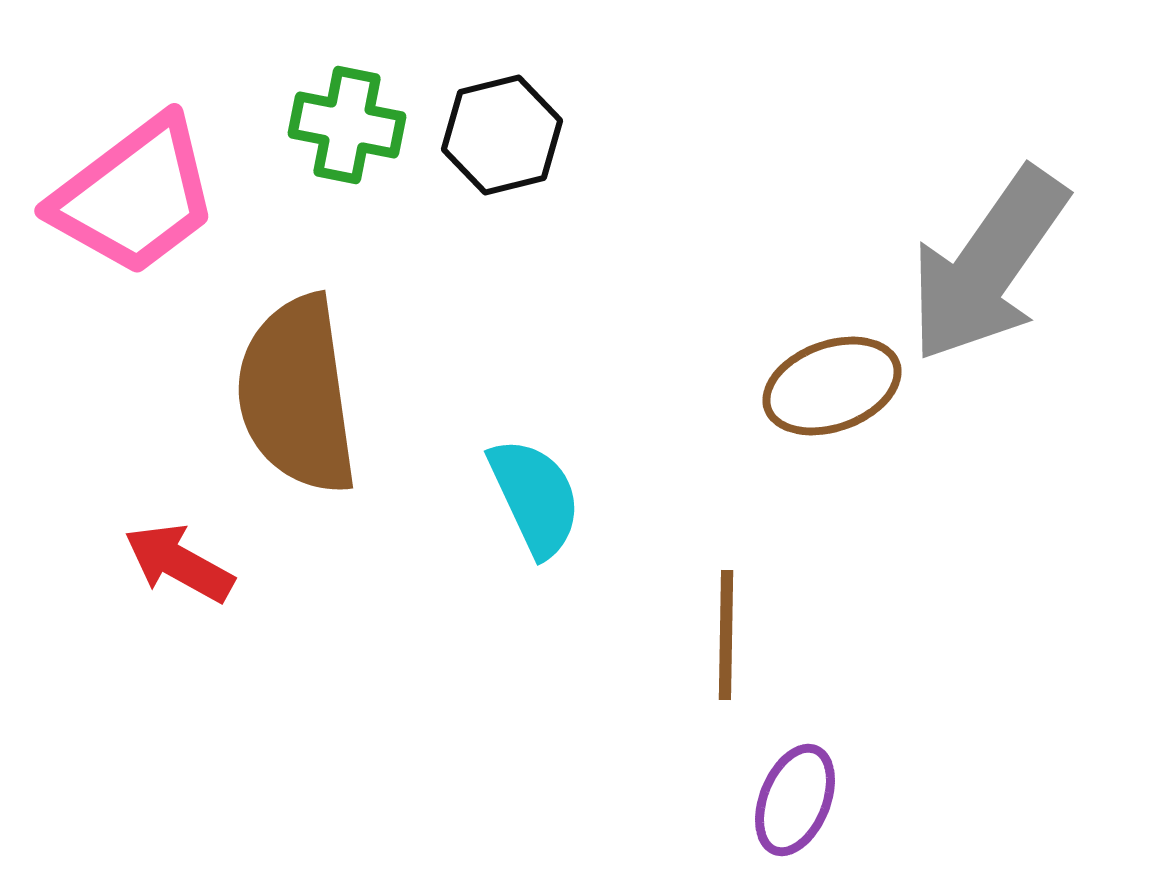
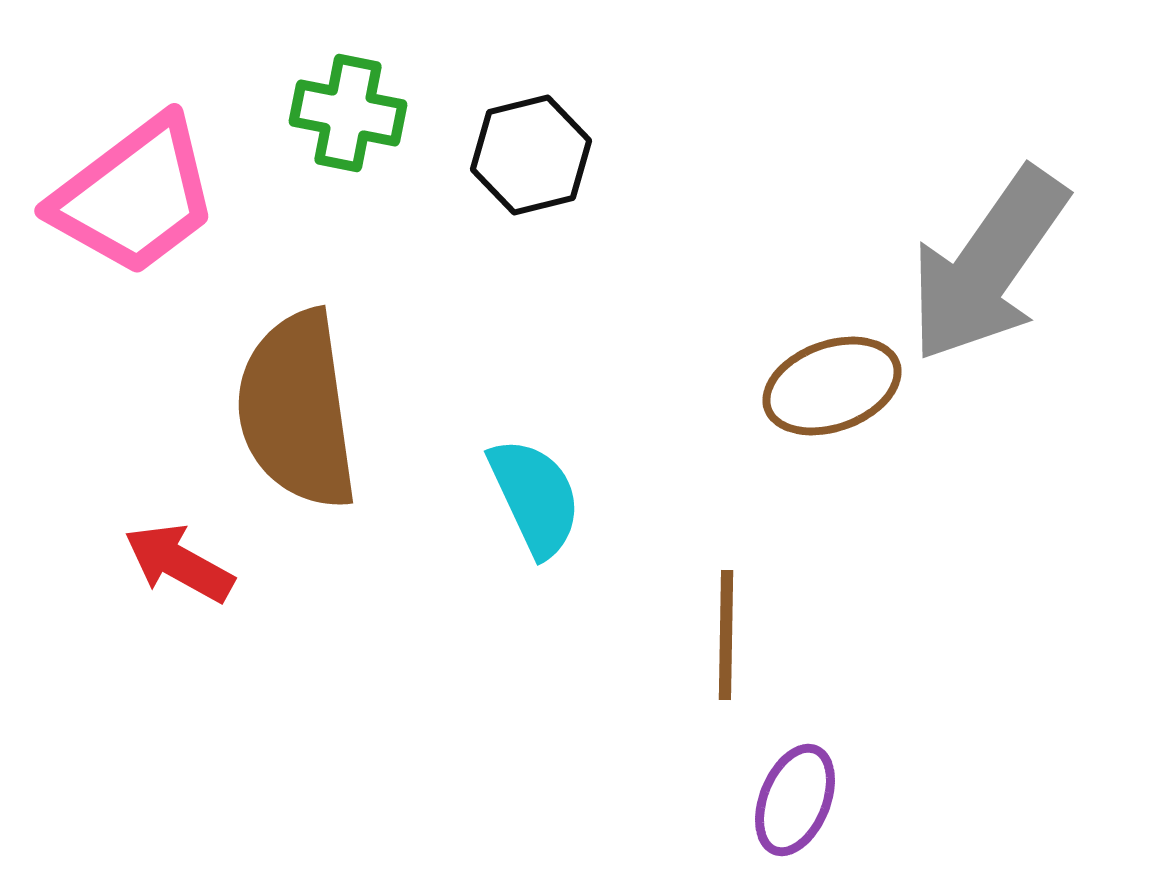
green cross: moved 1 px right, 12 px up
black hexagon: moved 29 px right, 20 px down
brown semicircle: moved 15 px down
